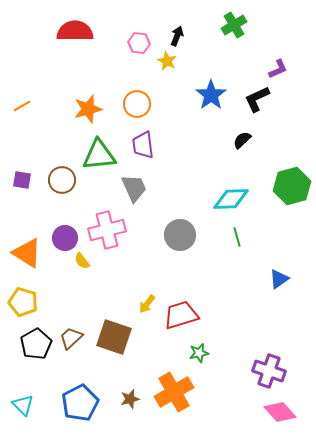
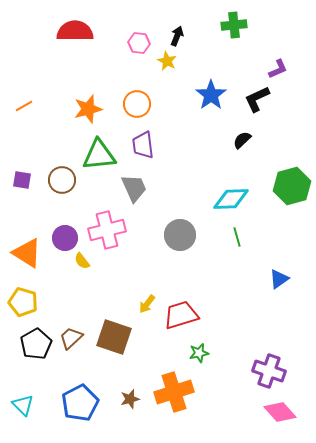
green cross: rotated 25 degrees clockwise
orange line: moved 2 px right
orange cross: rotated 12 degrees clockwise
